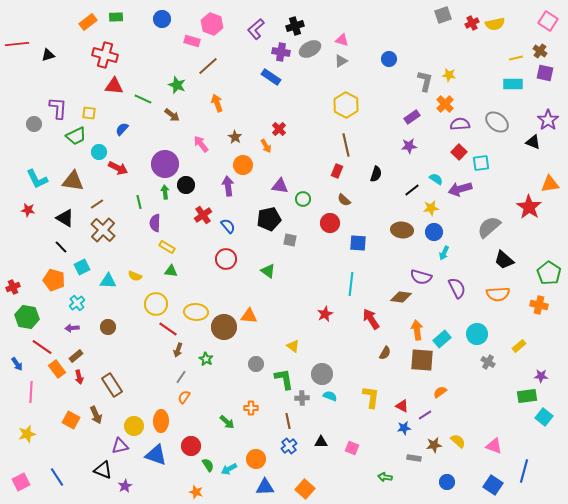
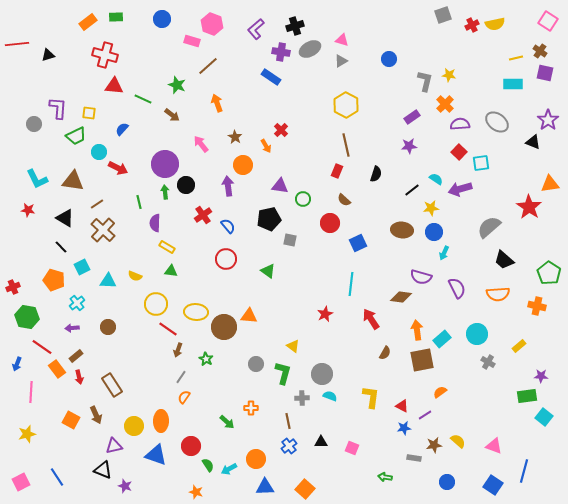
red cross at (472, 23): moved 2 px down
red cross at (279, 129): moved 2 px right, 1 px down
blue square at (358, 243): rotated 30 degrees counterclockwise
orange cross at (539, 305): moved 2 px left, 1 px down
brown square at (422, 360): rotated 15 degrees counterclockwise
blue arrow at (17, 364): rotated 56 degrees clockwise
green L-shape at (284, 379): moved 1 px left, 6 px up; rotated 25 degrees clockwise
purple triangle at (120, 446): moved 6 px left
purple star at (125, 486): rotated 24 degrees counterclockwise
